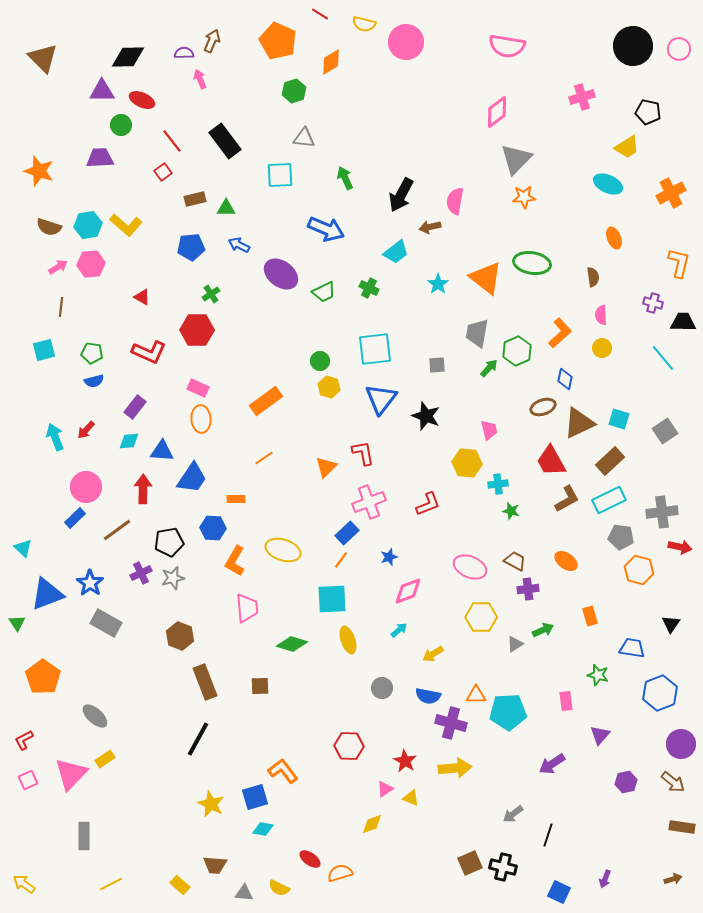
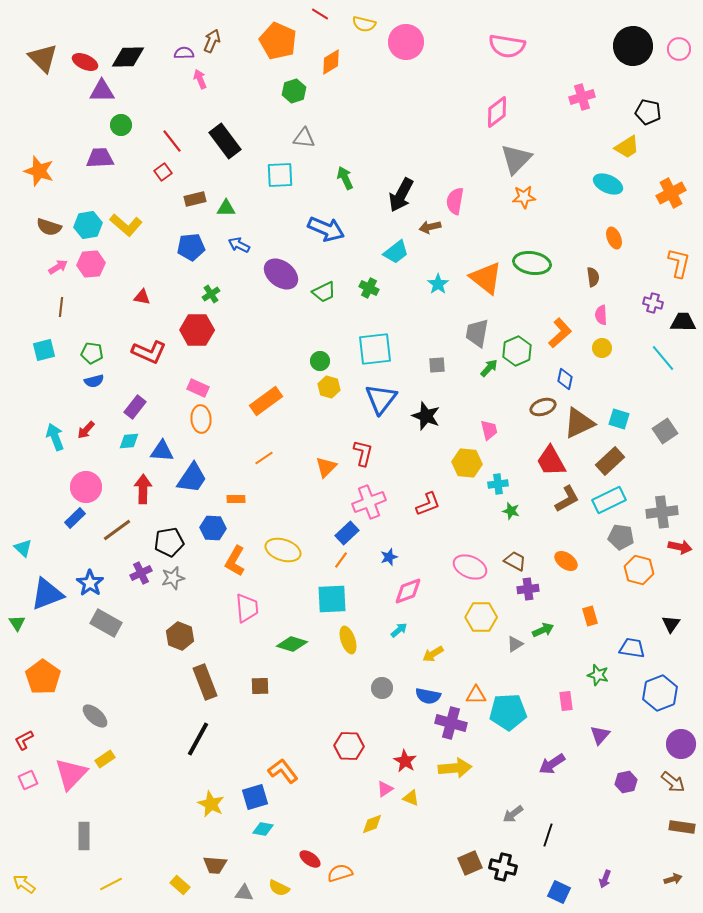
red ellipse at (142, 100): moved 57 px left, 38 px up
red triangle at (142, 297): rotated 18 degrees counterclockwise
red L-shape at (363, 453): rotated 24 degrees clockwise
